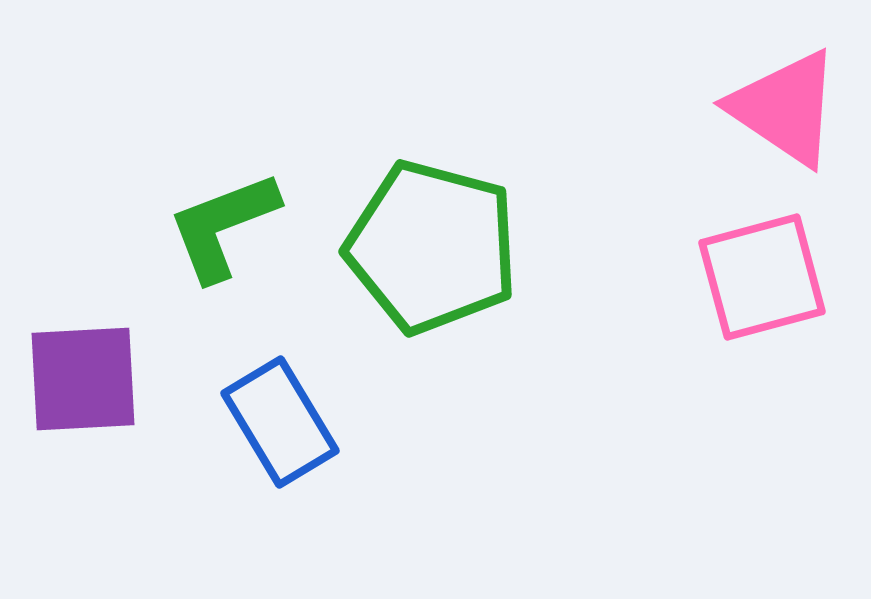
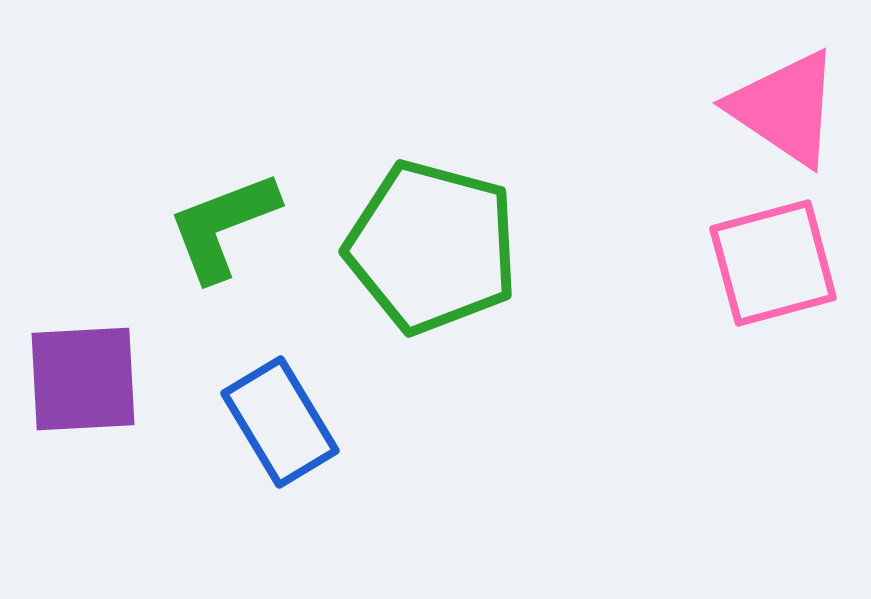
pink square: moved 11 px right, 14 px up
